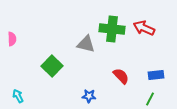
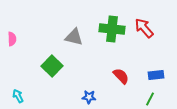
red arrow: rotated 25 degrees clockwise
gray triangle: moved 12 px left, 7 px up
blue star: moved 1 px down
